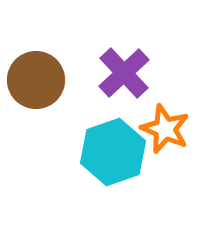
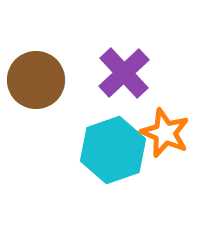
orange star: moved 4 px down
cyan hexagon: moved 2 px up
